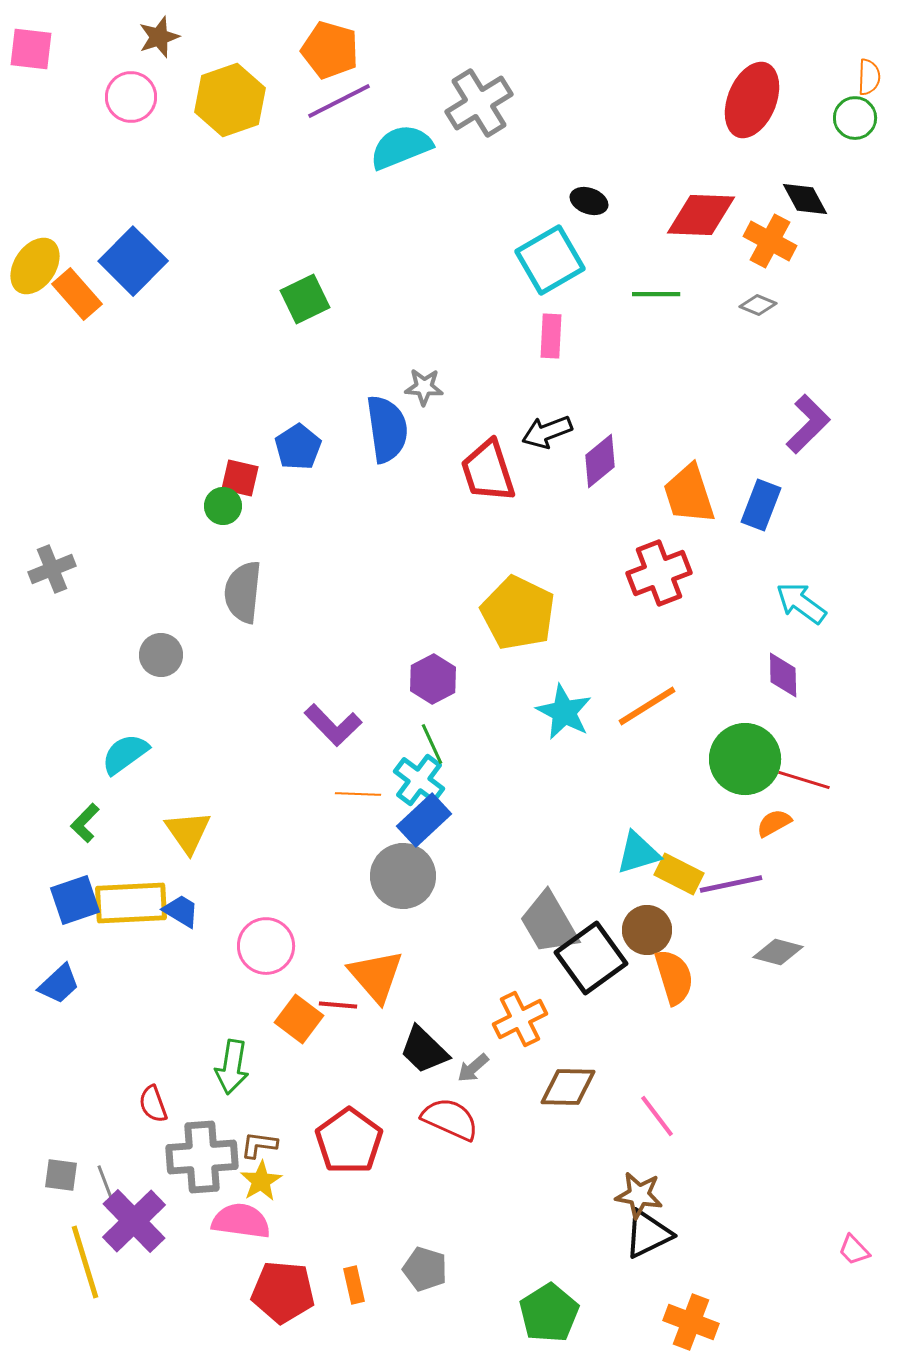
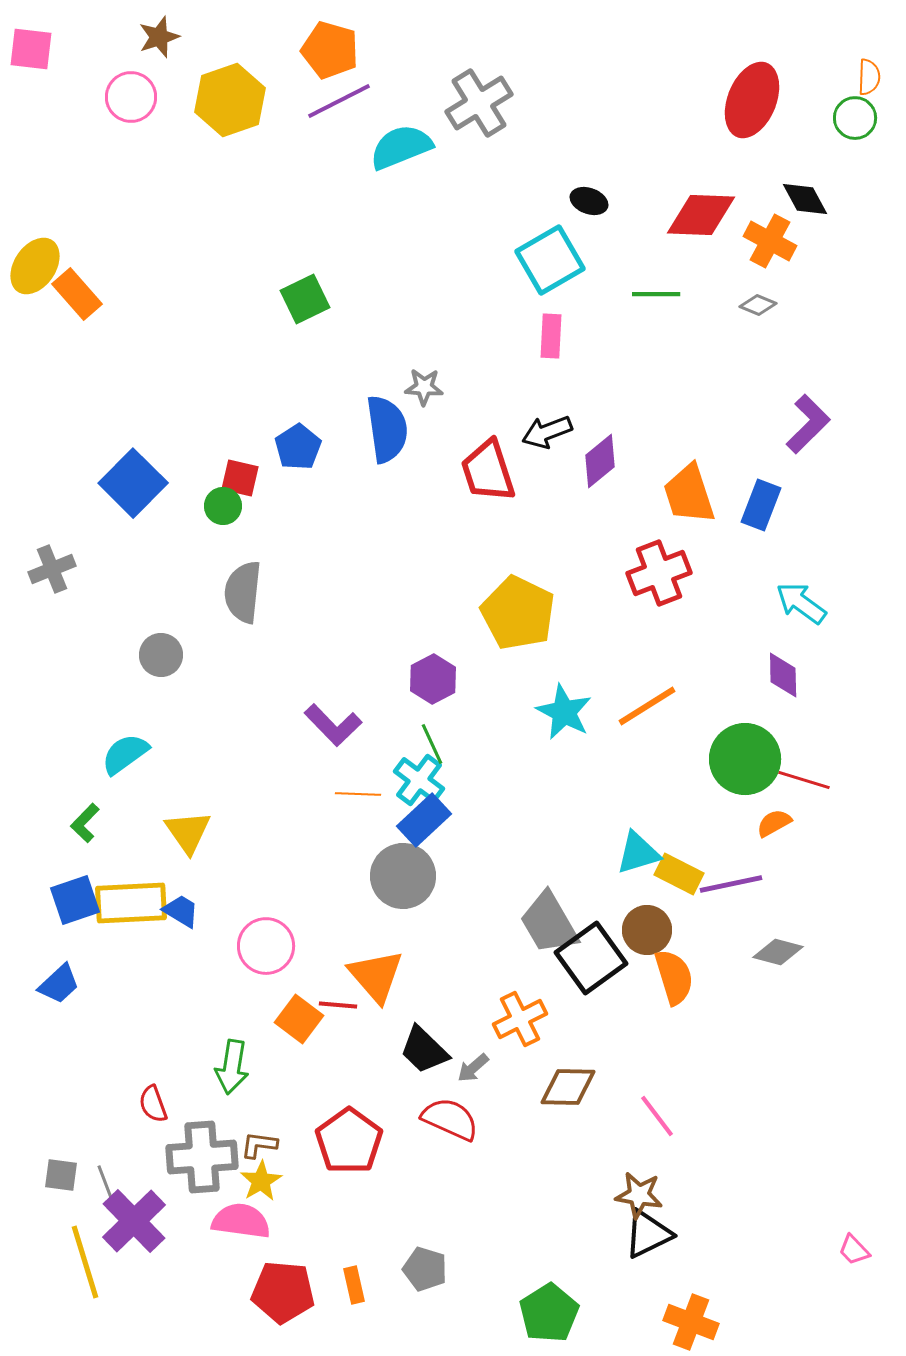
blue square at (133, 261): moved 222 px down
